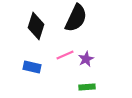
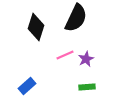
black diamond: moved 1 px down
blue rectangle: moved 5 px left, 19 px down; rotated 54 degrees counterclockwise
